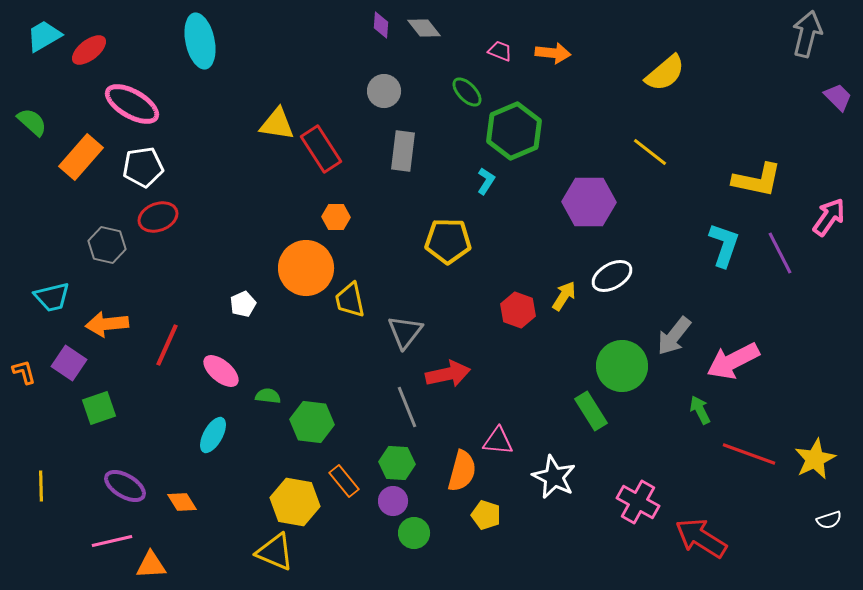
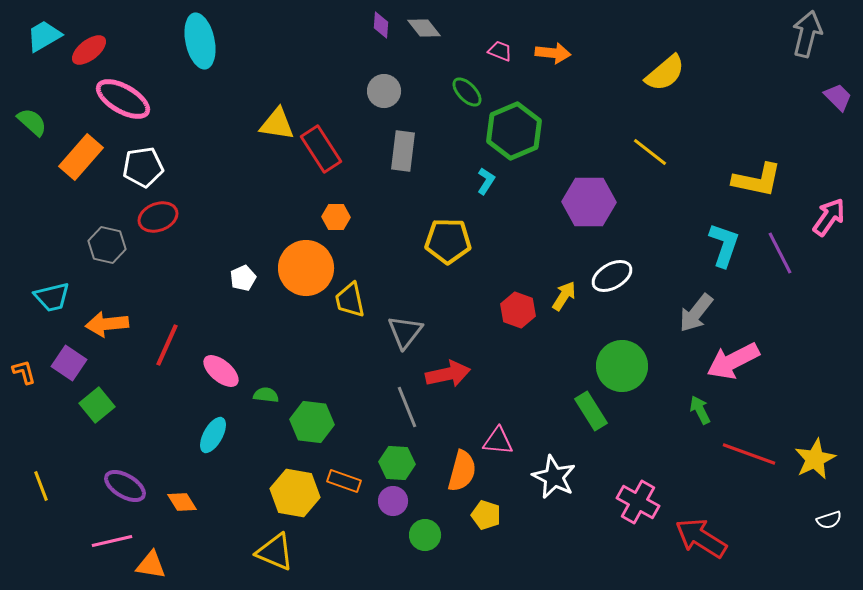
pink ellipse at (132, 104): moved 9 px left, 5 px up
white pentagon at (243, 304): moved 26 px up
gray arrow at (674, 336): moved 22 px right, 23 px up
green semicircle at (268, 396): moved 2 px left, 1 px up
green square at (99, 408): moved 2 px left, 3 px up; rotated 20 degrees counterclockwise
orange rectangle at (344, 481): rotated 32 degrees counterclockwise
yellow line at (41, 486): rotated 20 degrees counterclockwise
yellow hexagon at (295, 502): moved 9 px up
green circle at (414, 533): moved 11 px right, 2 px down
orange triangle at (151, 565): rotated 12 degrees clockwise
